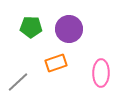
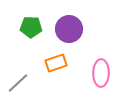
gray line: moved 1 px down
